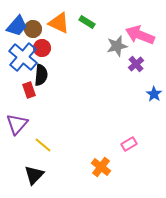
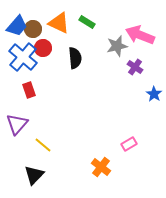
red circle: moved 1 px right
purple cross: moved 1 px left, 3 px down; rotated 14 degrees counterclockwise
black semicircle: moved 34 px right, 17 px up; rotated 10 degrees counterclockwise
